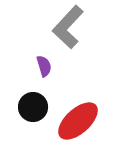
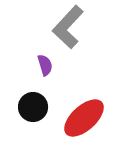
purple semicircle: moved 1 px right, 1 px up
red ellipse: moved 6 px right, 3 px up
